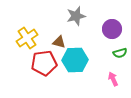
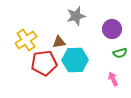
yellow cross: moved 1 px left, 2 px down
brown triangle: rotated 24 degrees counterclockwise
